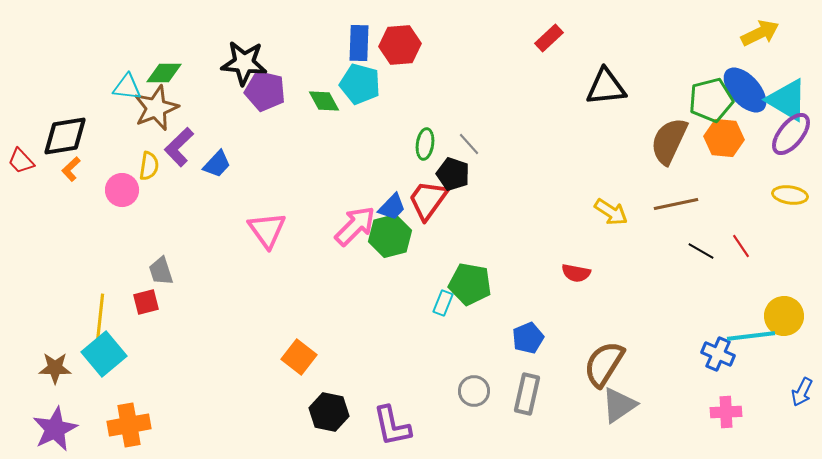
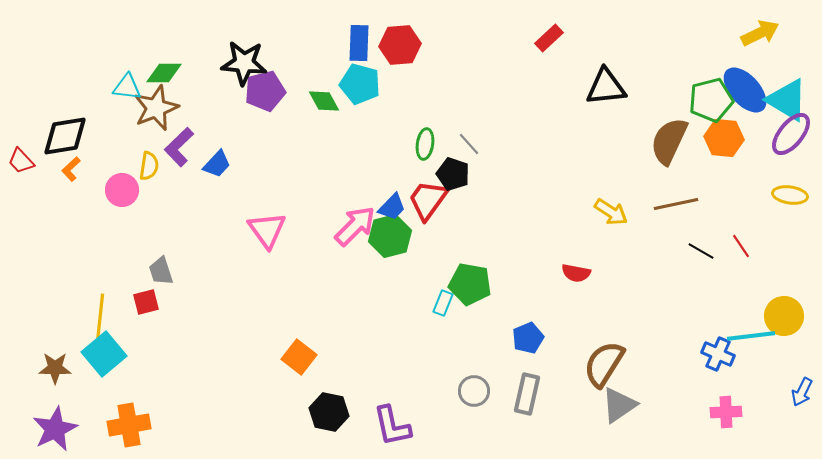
purple pentagon at (265, 91): rotated 27 degrees counterclockwise
